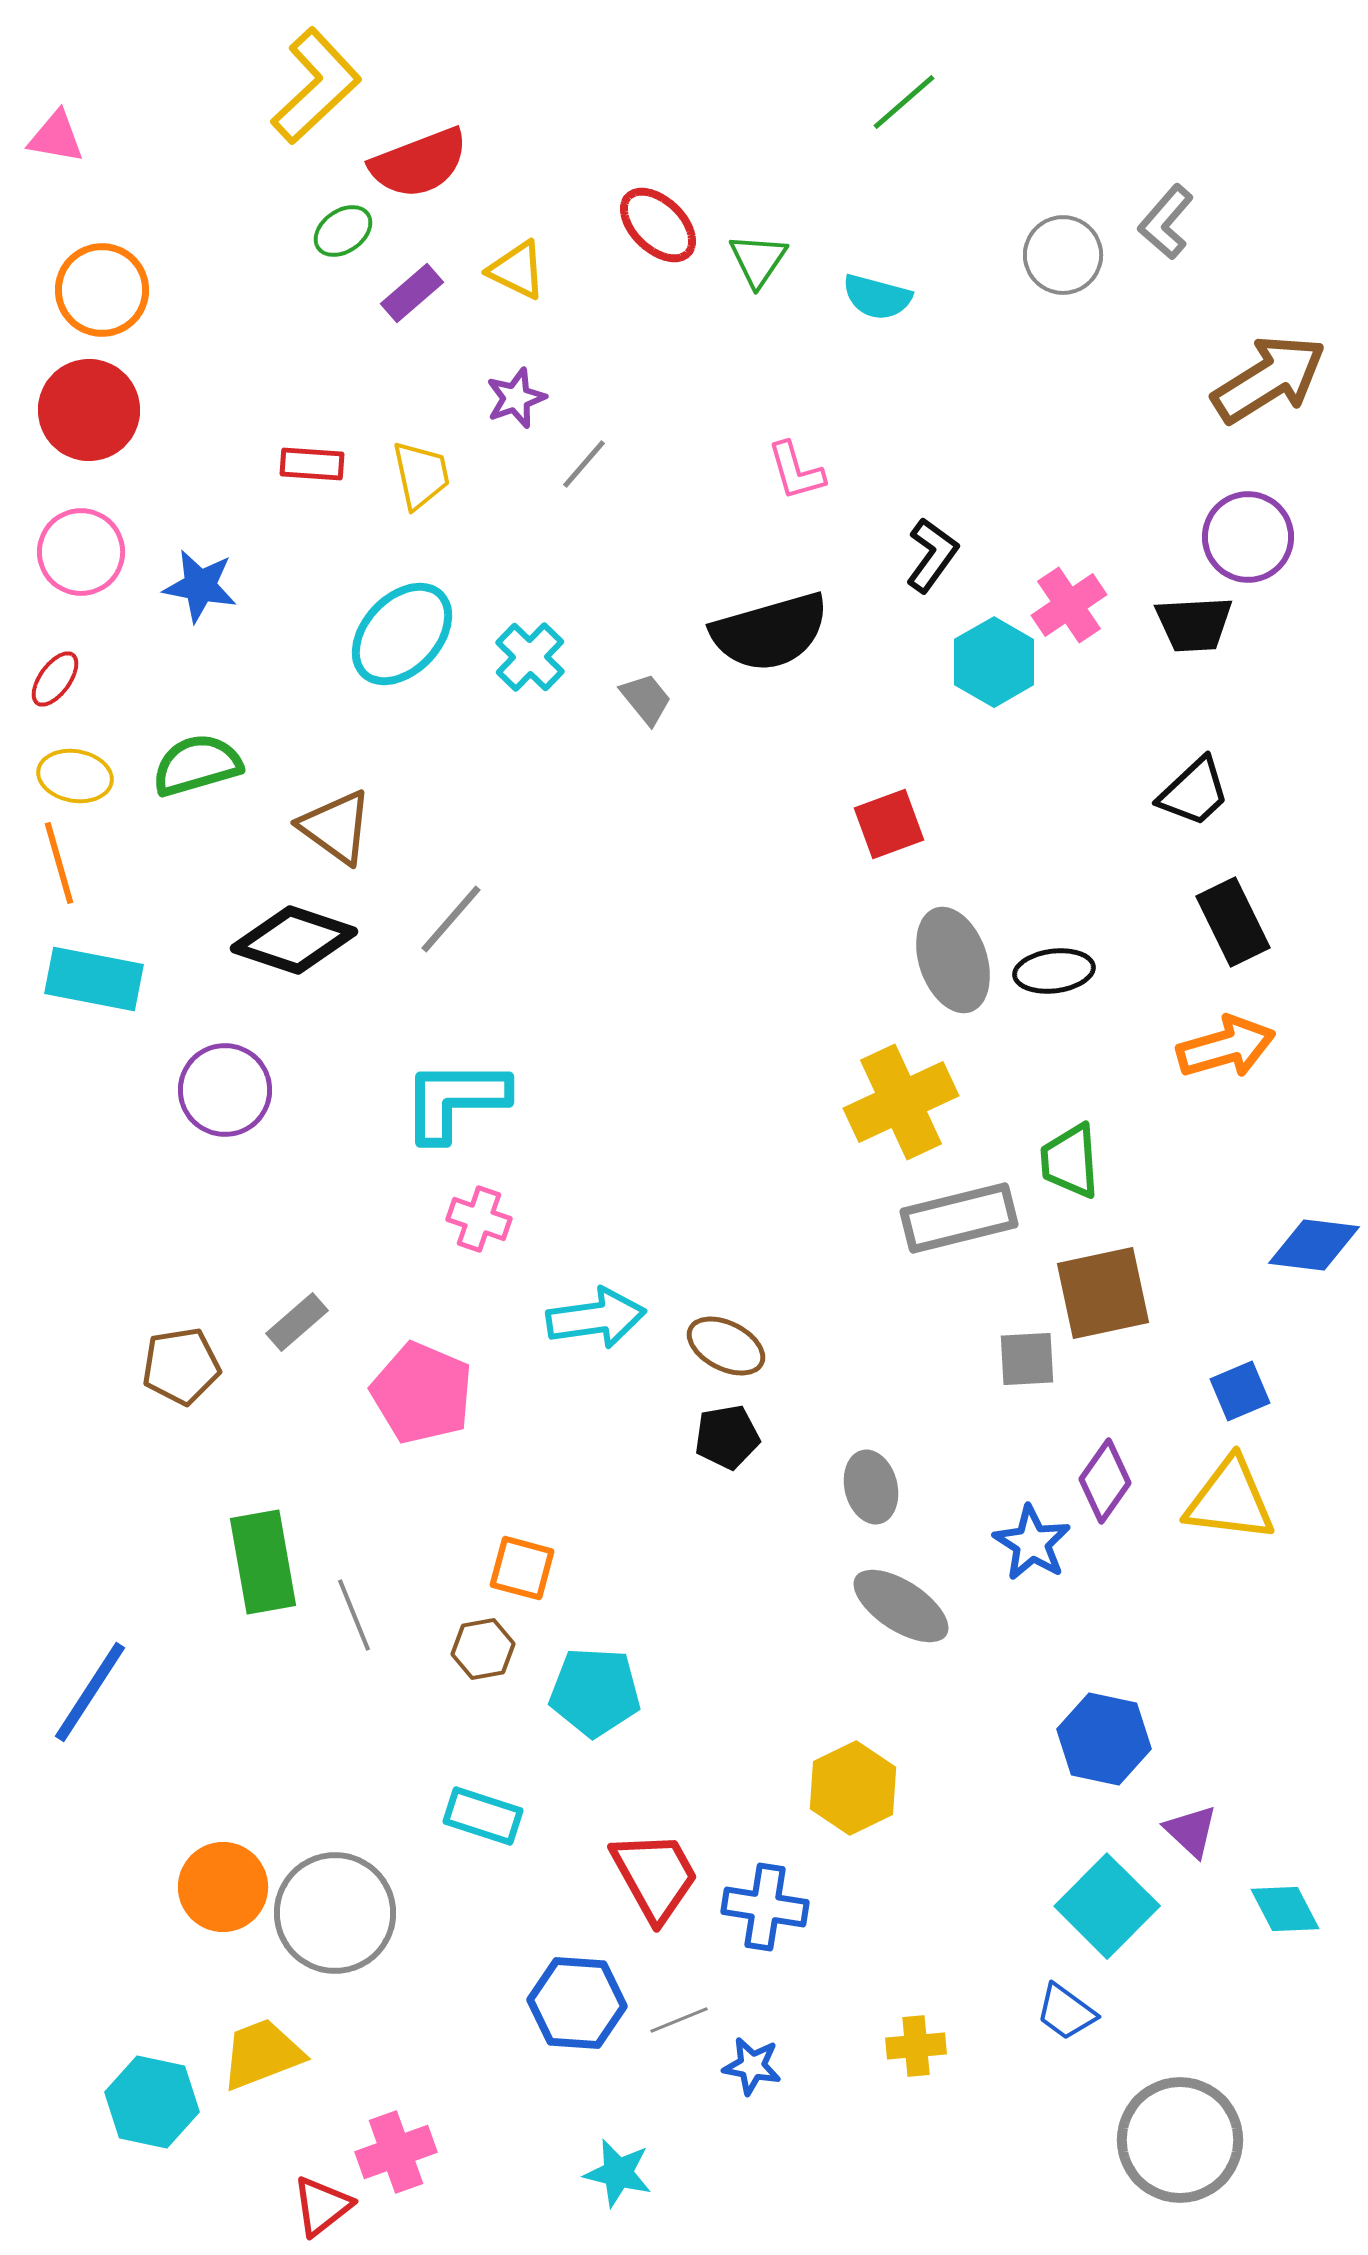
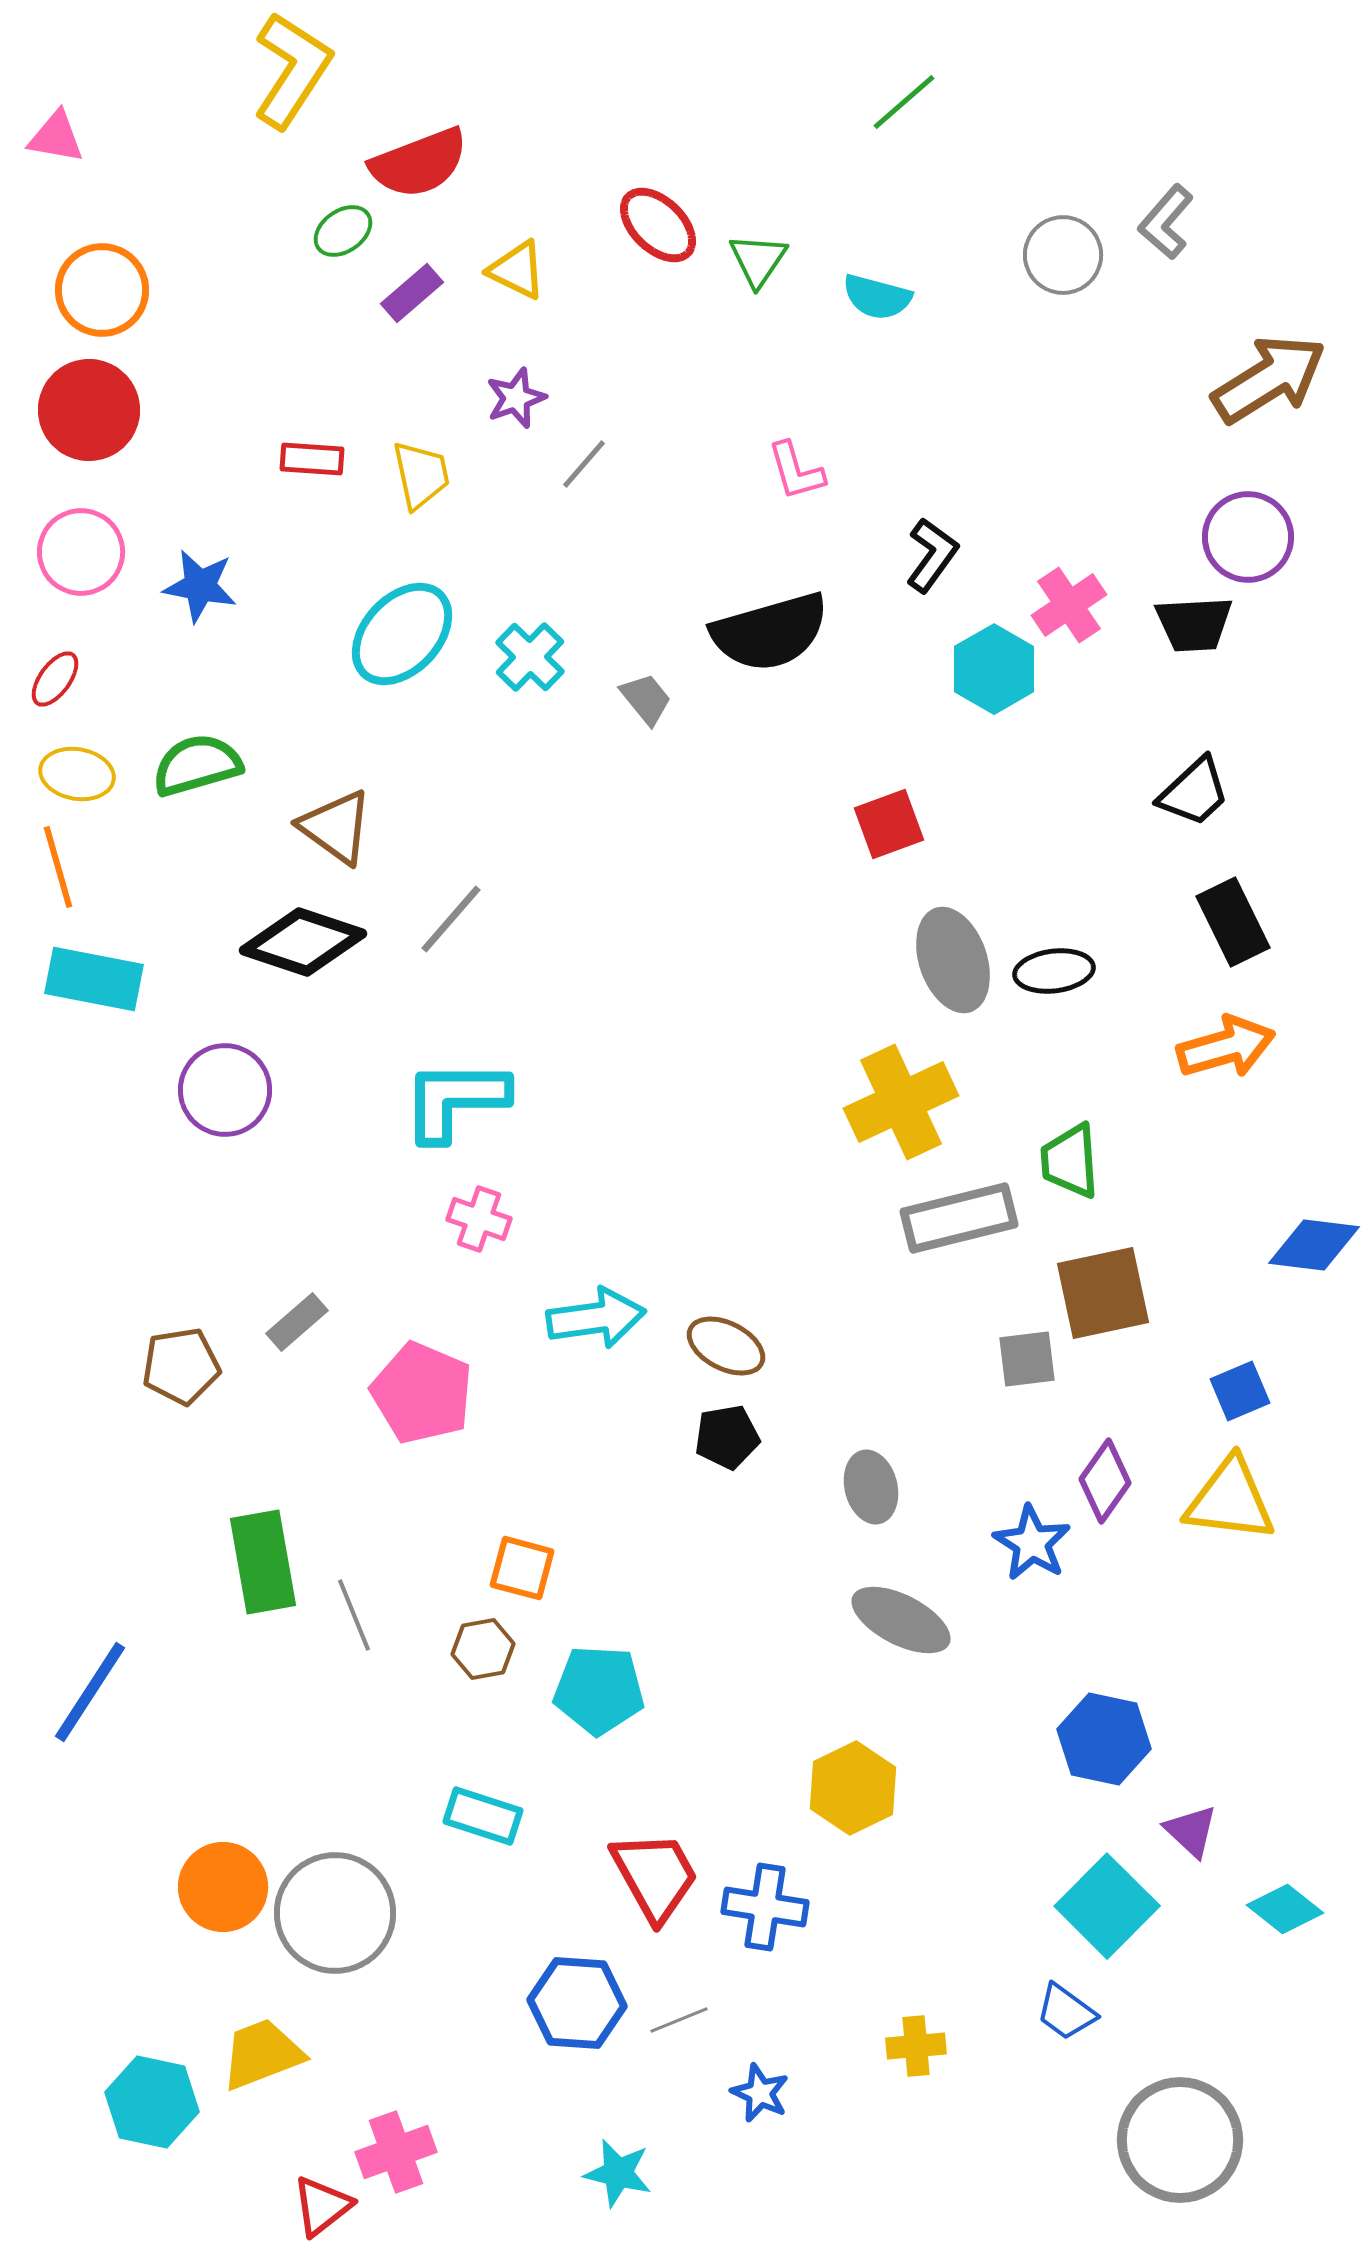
yellow L-shape at (316, 86): moved 24 px left, 16 px up; rotated 14 degrees counterclockwise
red rectangle at (312, 464): moved 5 px up
cyan hexagon at (994, 662): moved 7 px down
yellow ellipse at (75, 776): moved 2 px right, 2 px up
orange line at (59, 863): moved 1 px left, 4 px down
black diamond at (294, 940): moved 9 px right, 2 px down
gray square at (1027, 1359): rotated 4 degrees counterclockwise
gray ellipse at (901, 1606): moved 14 px down; rotated 6 degrees counterclockwise
cyan pentagon at (595, 1692): moved 4 px right, 2 px up
cyan diamond at (1285, 1909): rotated 24 degrees counterclockwise
blue star at (752, 2066): moved 8 px right, 27 px down; rotated 14 degrees clockwise
